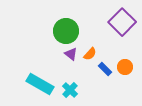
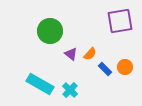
purple square: moved 2 px left, 1 px up; rotated 36 degrees clockwise
green circle: moved 16 px left
